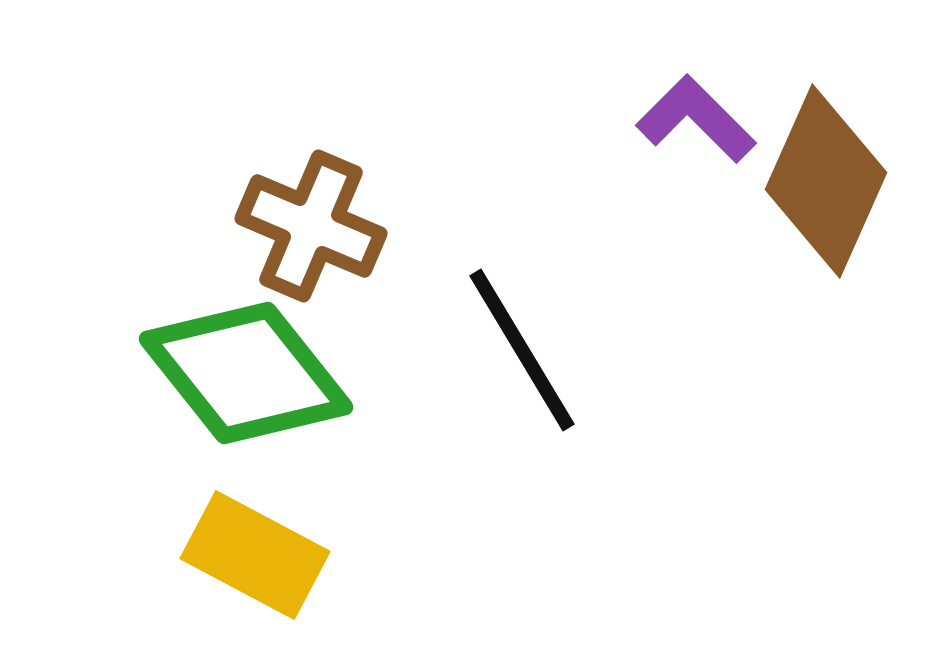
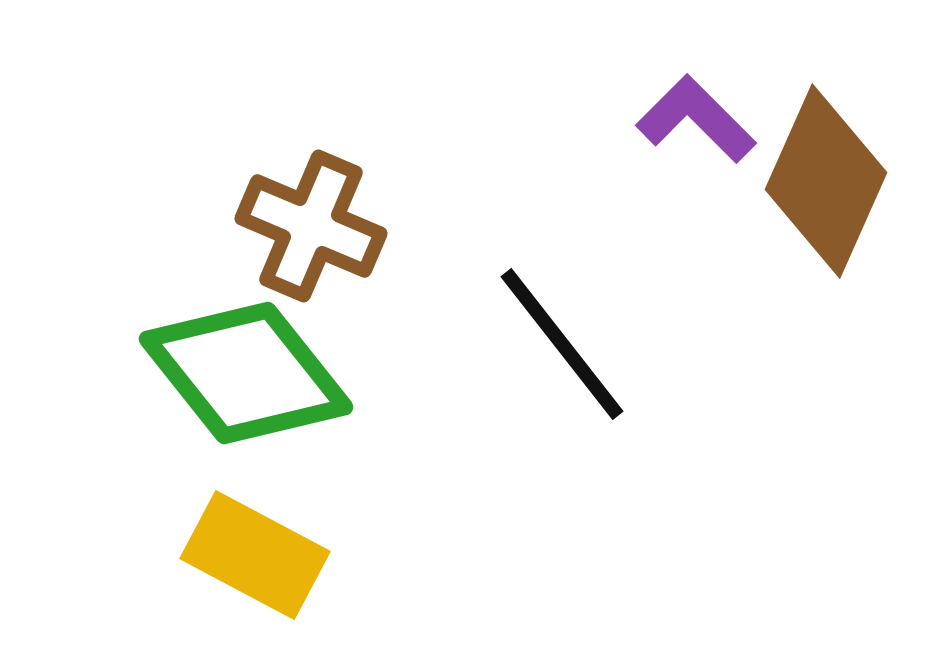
black line: moved 40 px right, 6 px up; rotated 7 degrees counterclockwise
